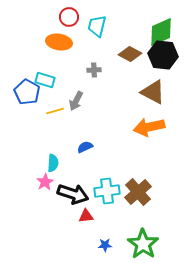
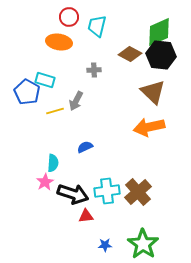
green diamond: moved 2 px left
black hexagon: moved 2 px left
brown triangle: rotated 16 degrees clockwise
